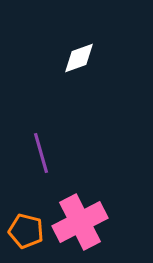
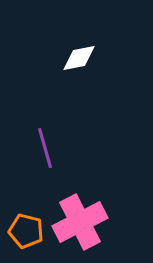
white diamond: rotated 9 degrees clockwise
purple line: moved 4 px right, 5 px up
